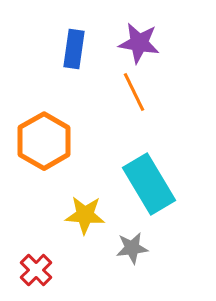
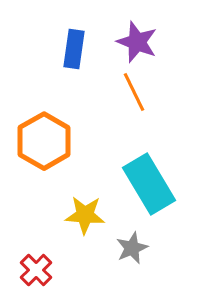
purple star: moved 2 px left, 1 px up; rotated 12 degrees clockwise
gray star: rotated 16 degrees counterclockwise
